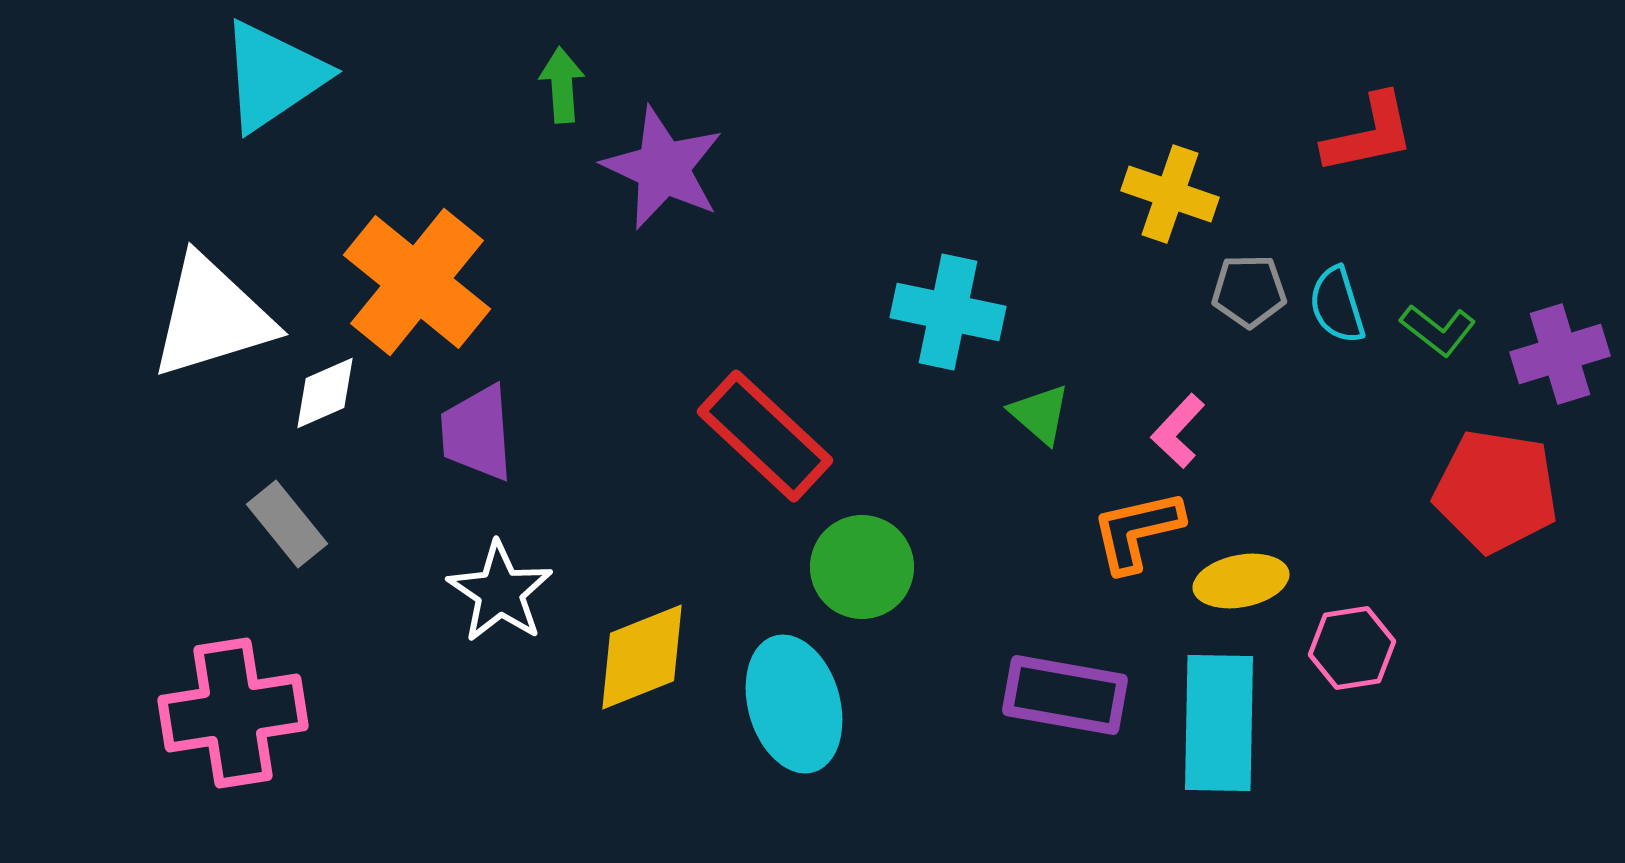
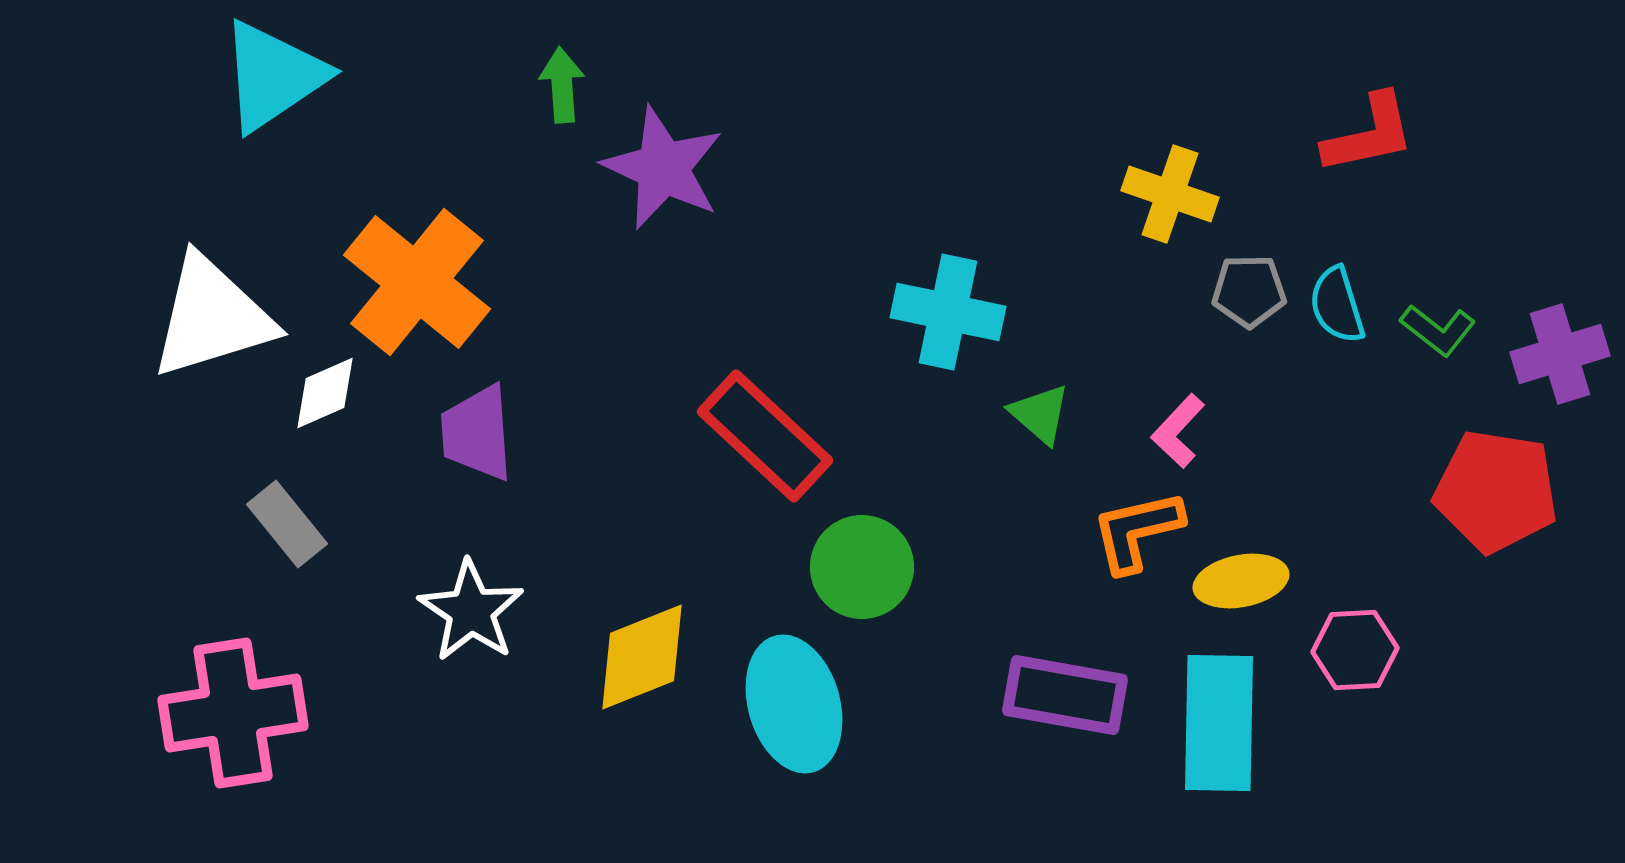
white star: moved 29 px left, 19 px down
pink hexagon: moved 3 px right, 2 px down; rotated 6 degrees clockwise
